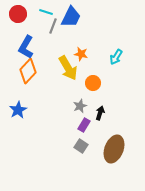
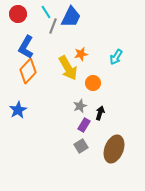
cyan line: rotated 40 degrees clockwise
orange star: rotated 24 degrees counterclockwise
gray square: rotated 24 degrees clockwise
